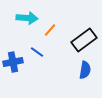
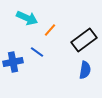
cyan arrow: rotated 20 degrees clockwise
